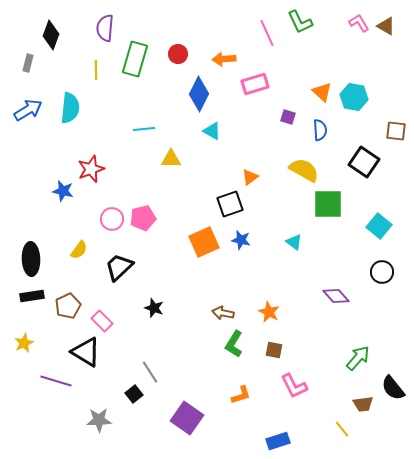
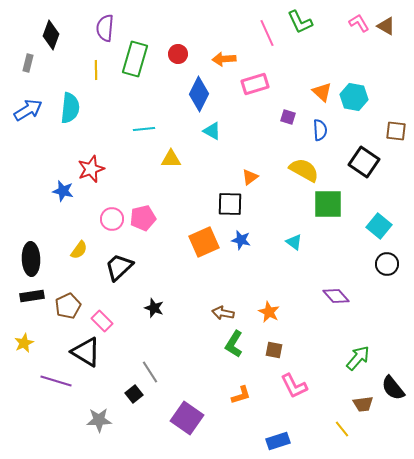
black square at (230, 204): rotated 20 degrees clockwise
black circle at (382, 272): moved 5 px right, 8 px up
